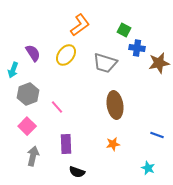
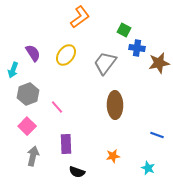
orange L-shape: moved 8 px up
gray trapezoid: rotated 110 degrees clockwise
brown ellipse: rotated 8 degrees clockwise
orange star: moved 12 px down
